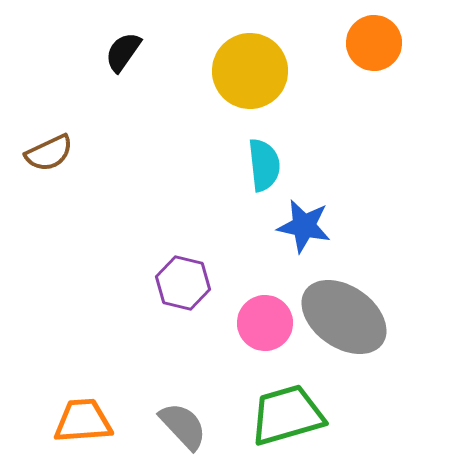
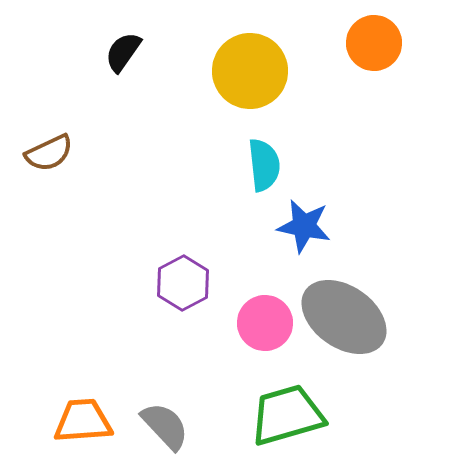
purple hexagon: rotated 18 degrees clockwise
gray semicircle: moved 18 px left
